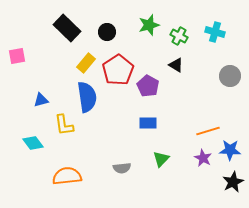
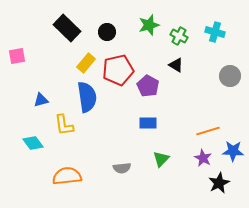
red pentagon: rotated 20 degrees clockwise
blue star: moved 3 px right, 1 px down
black star: moved 14 px left, 1 px down
